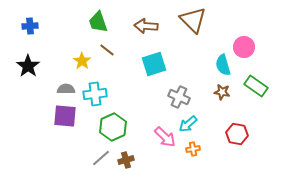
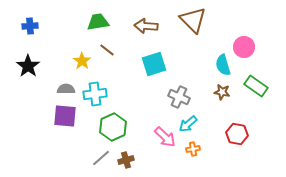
green trapezoid: rotated 100 degrees clockwise
